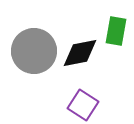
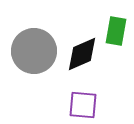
black diamond: moved 2 px right, 1 px down; rotated 12 degrees counterclockwise
purple square: rotated 28 degrees counterclockwise
